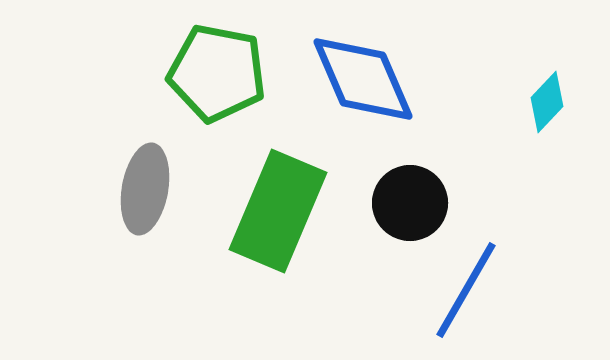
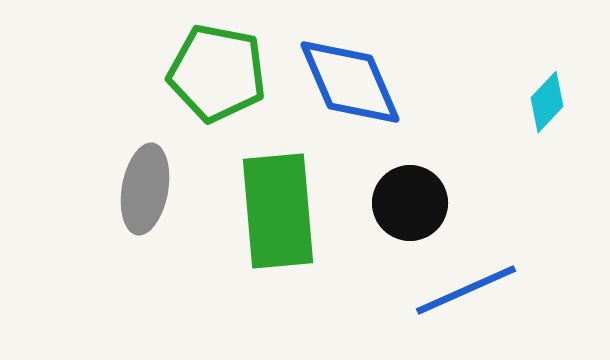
blue diamond: moved 13 px left, 3 px down
green rectangle: rotated 28 degrees counterclockwise
blue line: rotated 36 degrees clockwise
